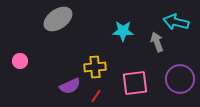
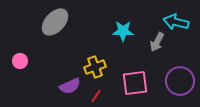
gray ellipse: moved 3 px left, 3 px down; rotated 12 degrees counterclockwise
gray arrow: rotated 132 degrees counterclockwise
yellow cross: rotated 15 degrees counterclockwise
purple circle: moved 2 px down
